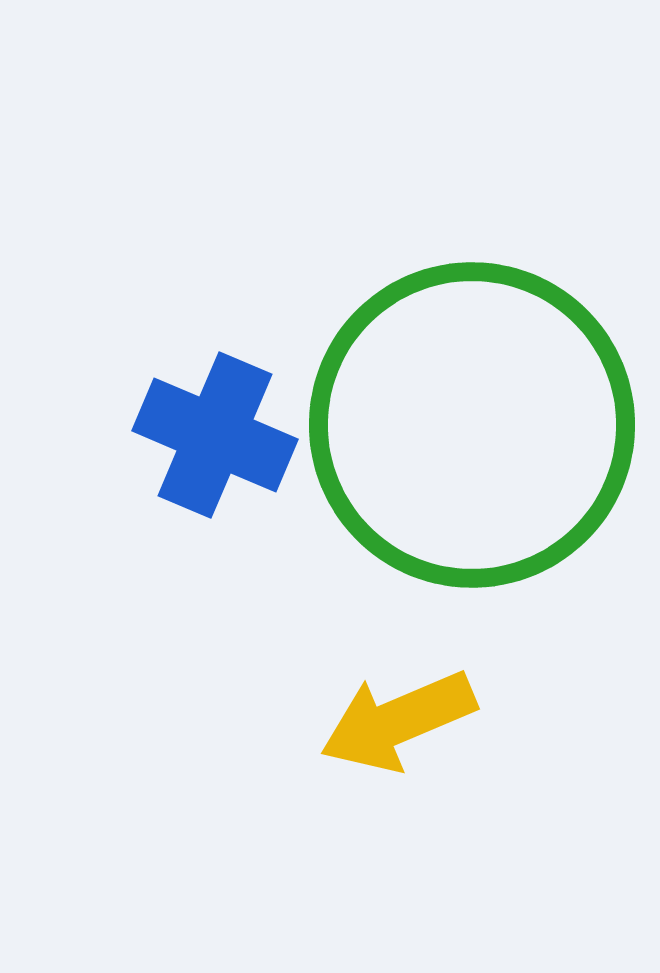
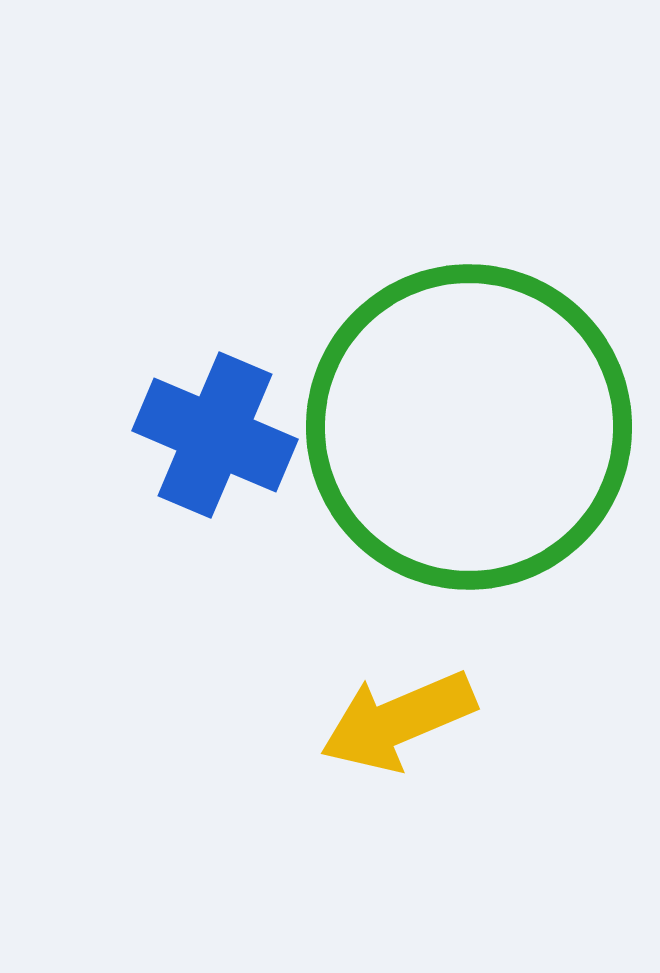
green circle: moved 3 px left, 2 px down
